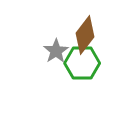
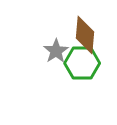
brown diamond: rotated 33 degrees counterclockwise
